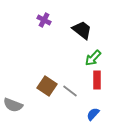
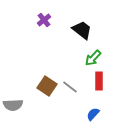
purple cross: rotated 24 degrees clockwise
red rectangle: moved 2 px right, 1 px down
gray line: moved 4 px up
gray semicircle: rotated 24 degrees counterclockwise
